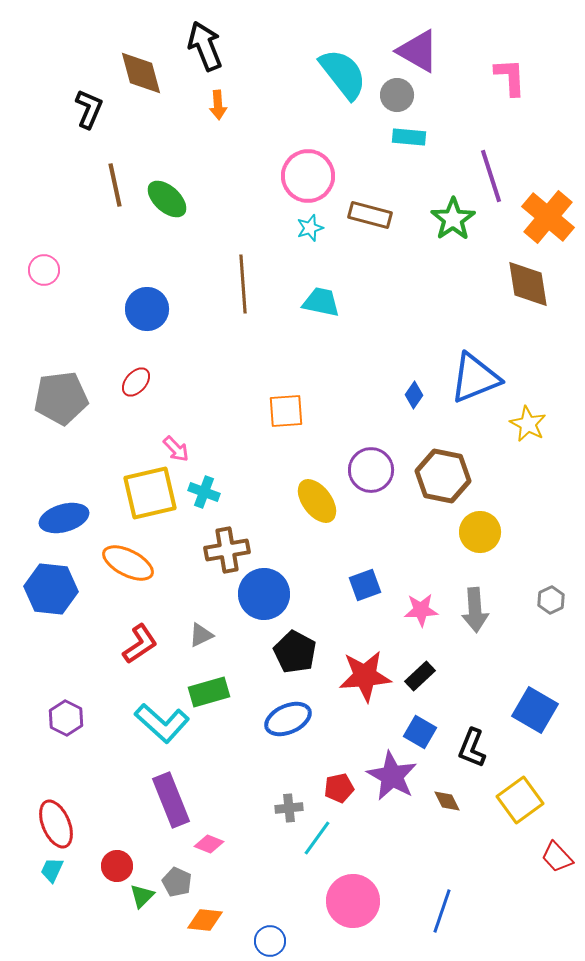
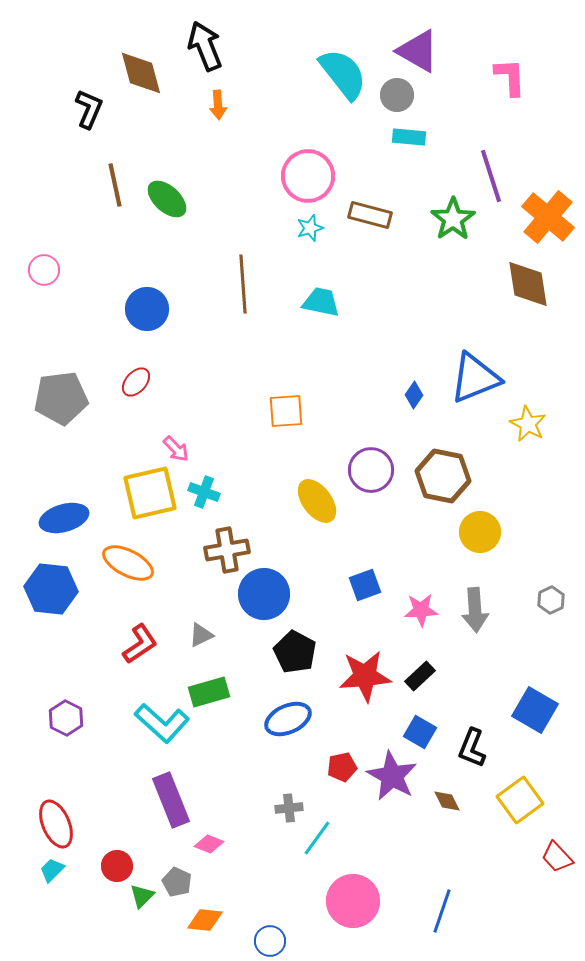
red pentagon at (339, 788): moved 3 px right, 21 px up
cyan trapezoid at (52, 870): rotated 20 degrees clockwise
